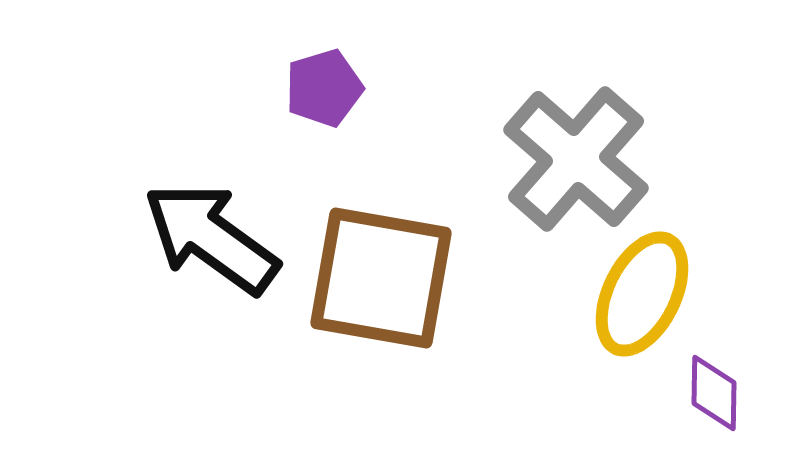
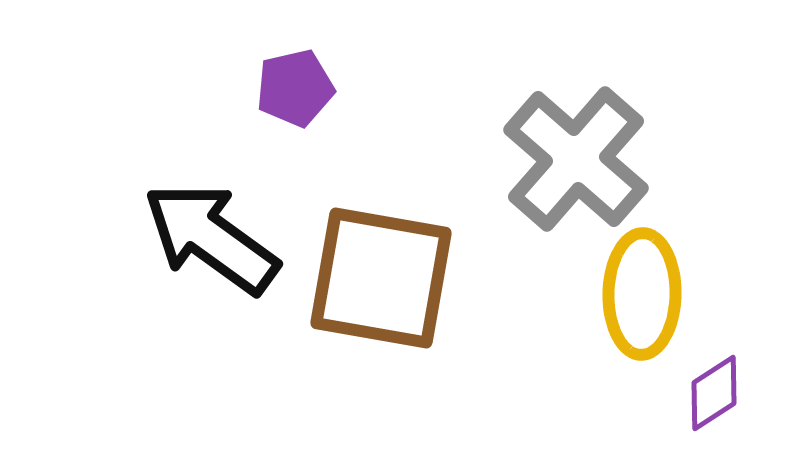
purple pentagon: moved 29 px left; rotated 4 degrees clockwise
yellow ellipse: rotated 25 degrees counterclockwise
purple diamond: rotated 56 degrees clockwise
